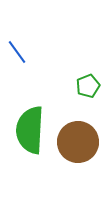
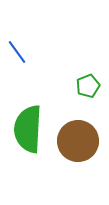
green semicircle: moved 2 px left, 1 px up
brown circle: moved 1 px up
